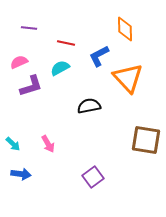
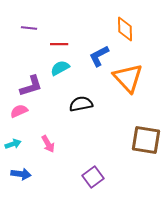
red line: moved 7 px left, 1 px down; rotated 12 degrees counterclockwise
pink semicircle: moved 49 px down
black semicircle: moved 8 px left, 2 px up
cyan arrow: rotated 63 degrees counterclockwise
